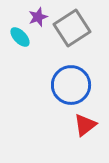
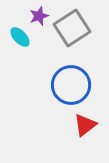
purple star: moved 1 px right, 1 px up
